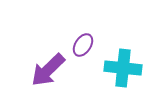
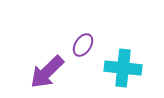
purple arrow: moved 1 px left, 2 px down
